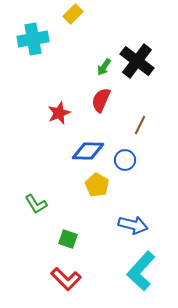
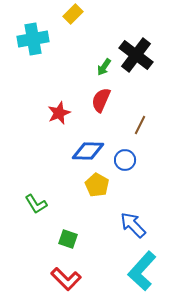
black cross: moved 1 px left, 6 px up
blue arrow: rotated 148 degrees counterclockwise
cyan L-shape: moved 1 px right
